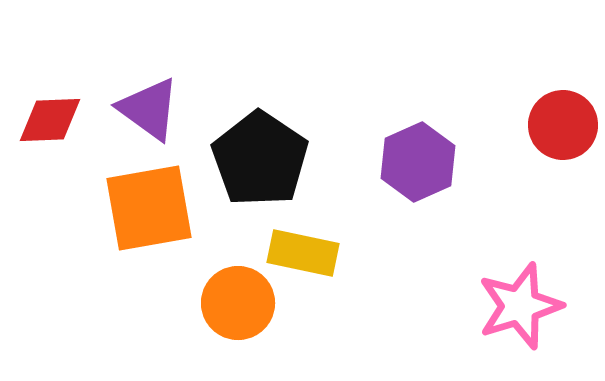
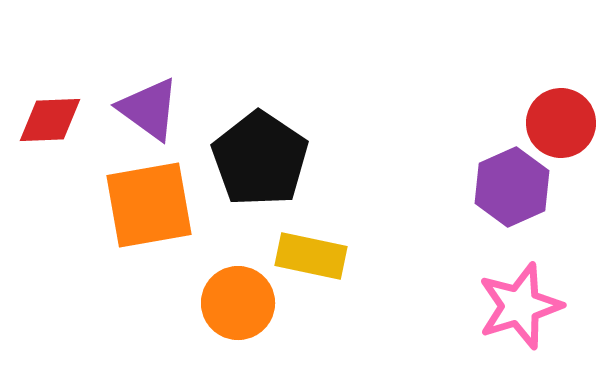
red circle: moved 2 px left, 2 px up
purple hexagon: moved 94 px right, 25 px down
orange square: moved 3 px up
yellow rectangle: moved 8 px right, 3 px down
